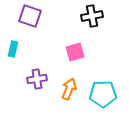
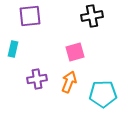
purple square: rotated 25 degrees counterclockwise
orange arrow: moved 7 px up
